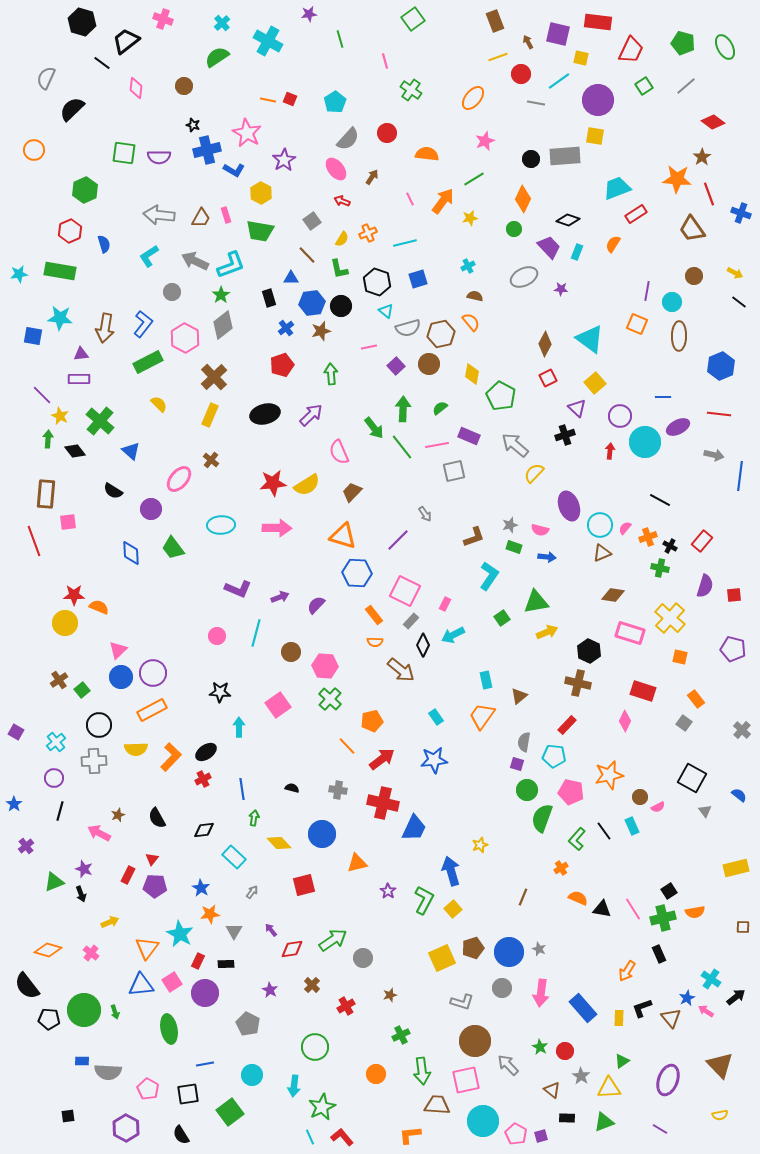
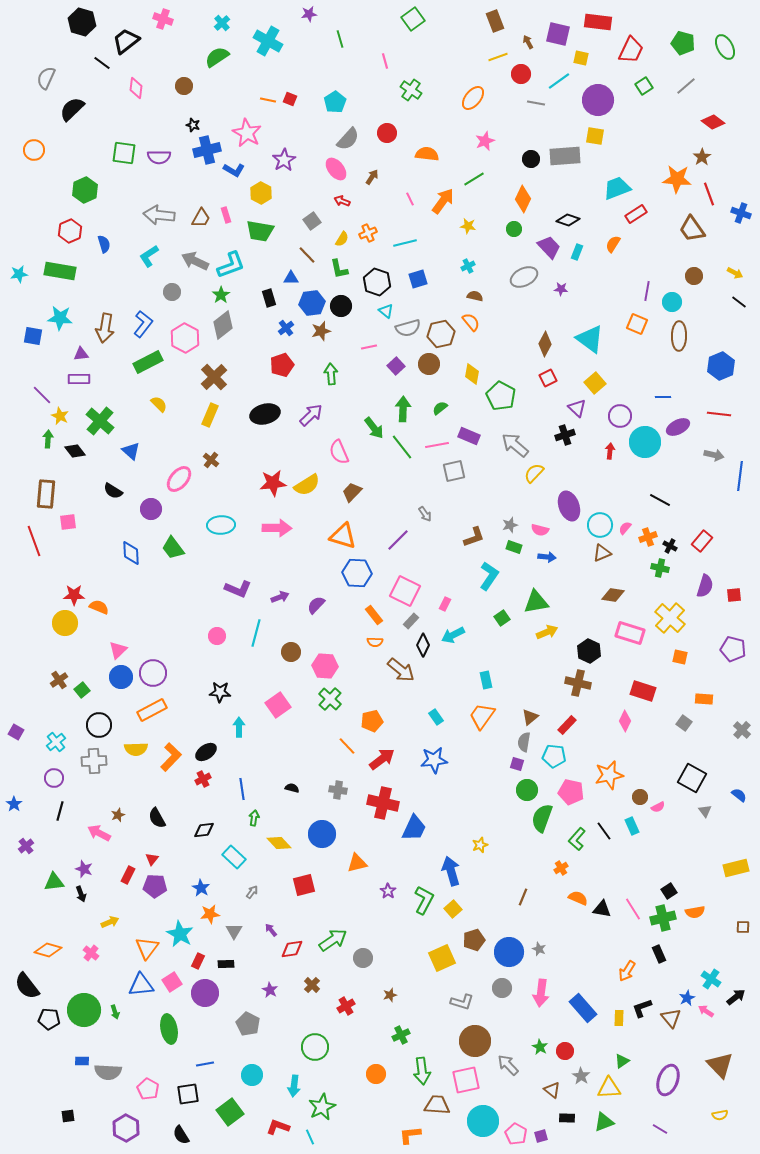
yellow star at (470, 218): moved 2 px left, 8 px down; rotated 21 degrees clockwise
brown triangle at (519, 696): moved 11 px right, 21 px down
orange rectangle at (696, 699): moved 8 px right; rotated 48 degrees counterclockwise
green triangle at (54, 882): rotated 15 degrees clockwise
brown pentagon at (473, 948): moved 1 px right, 8 px up
red L-shape at (342, 1137): moved 64 px left, 10 px up; rotated 30 degrees counterclockwise
